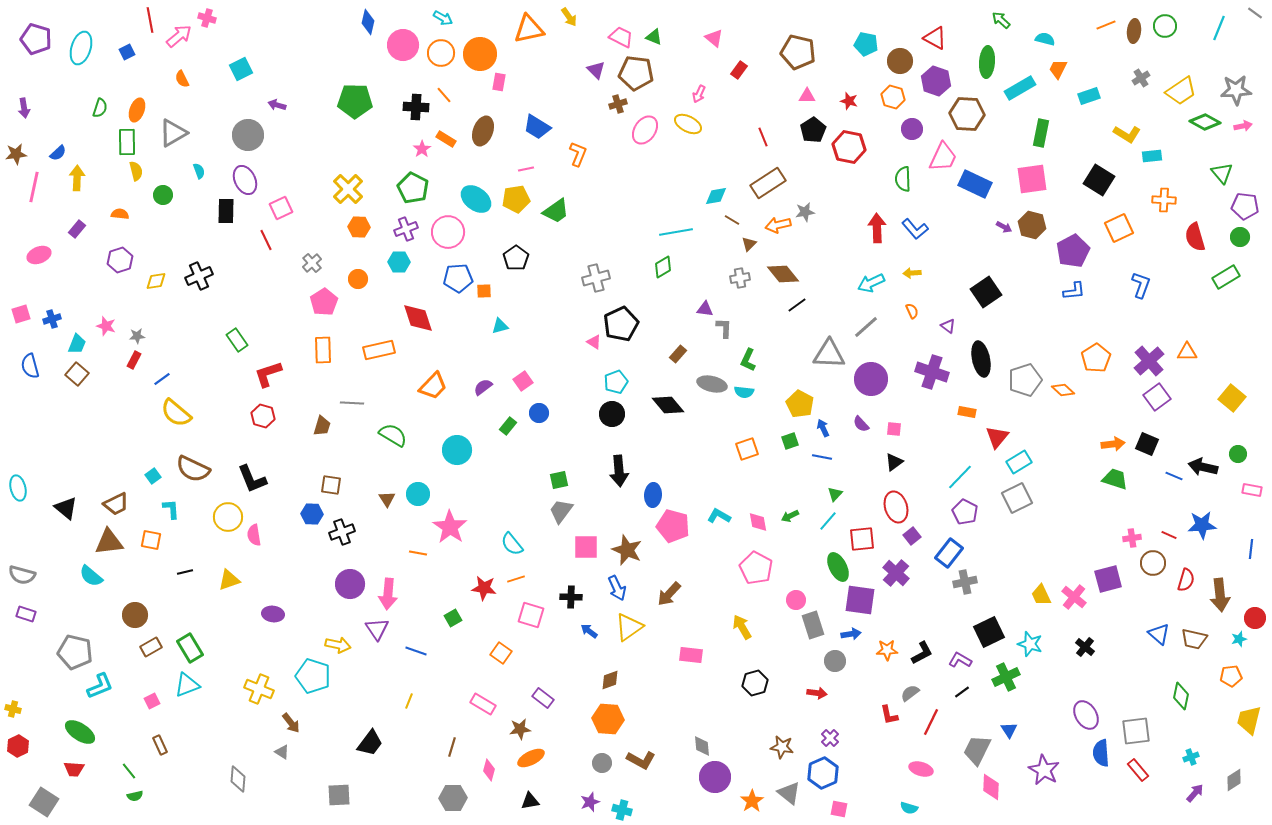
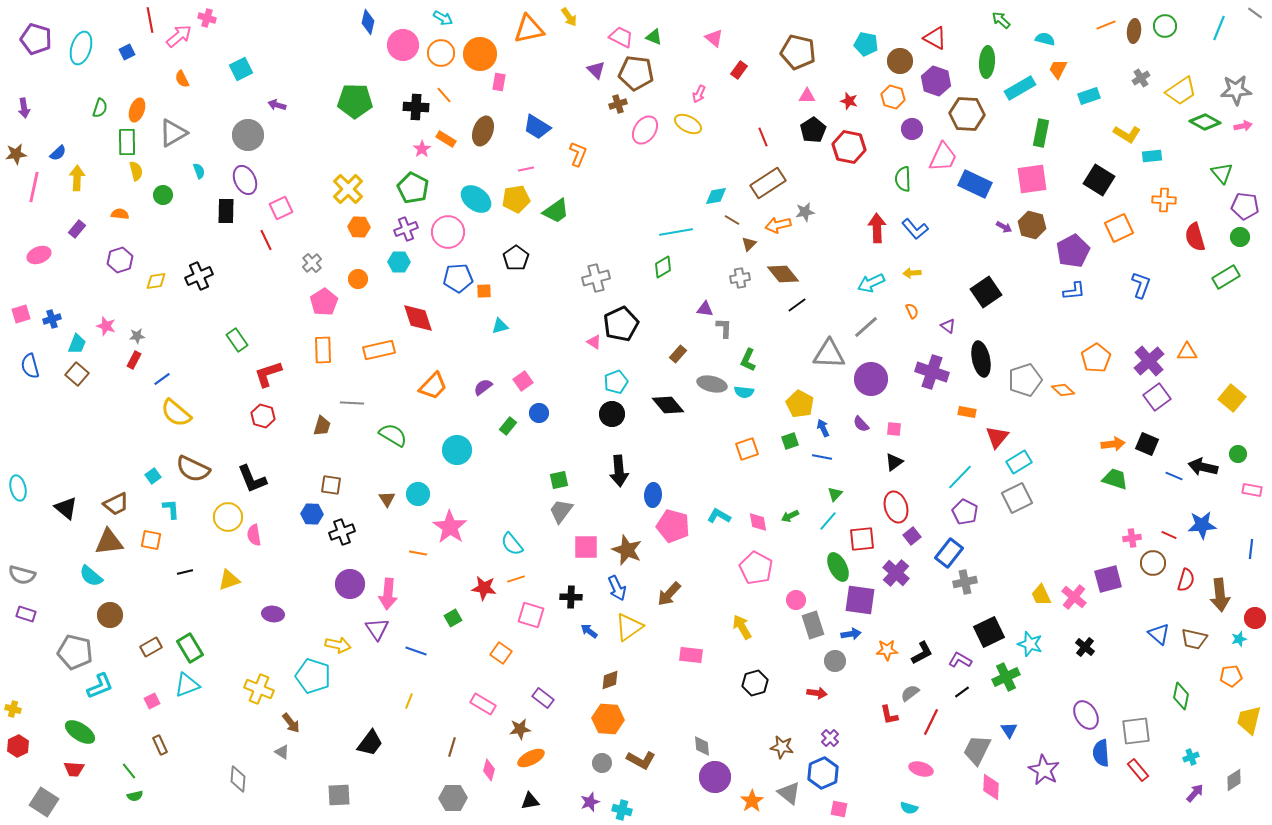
brown circle at (135, 615): moved 25 px left
